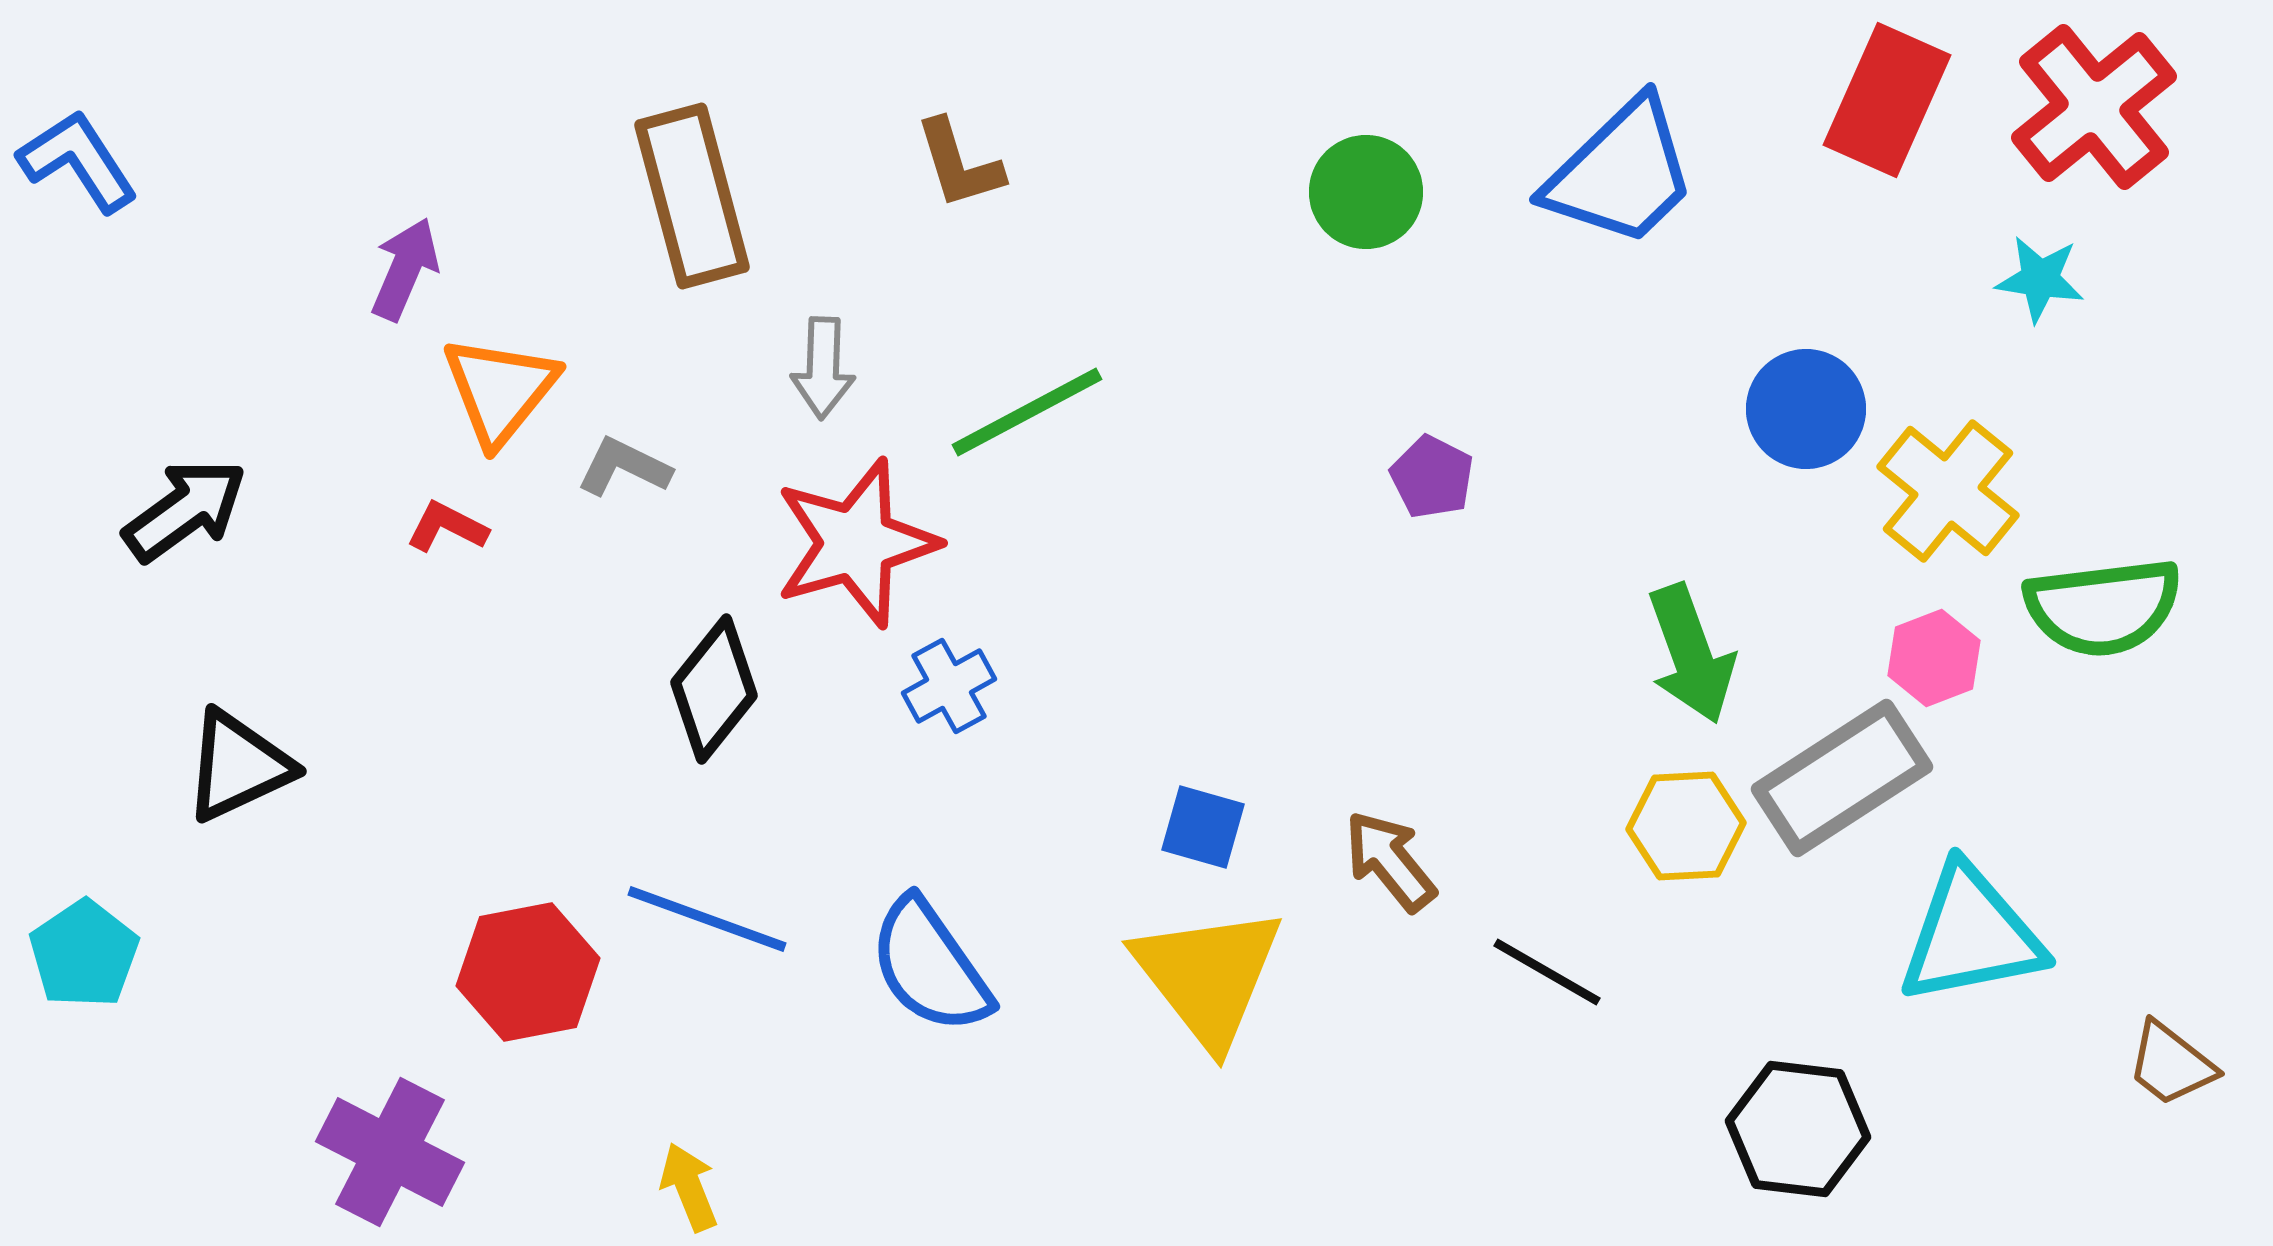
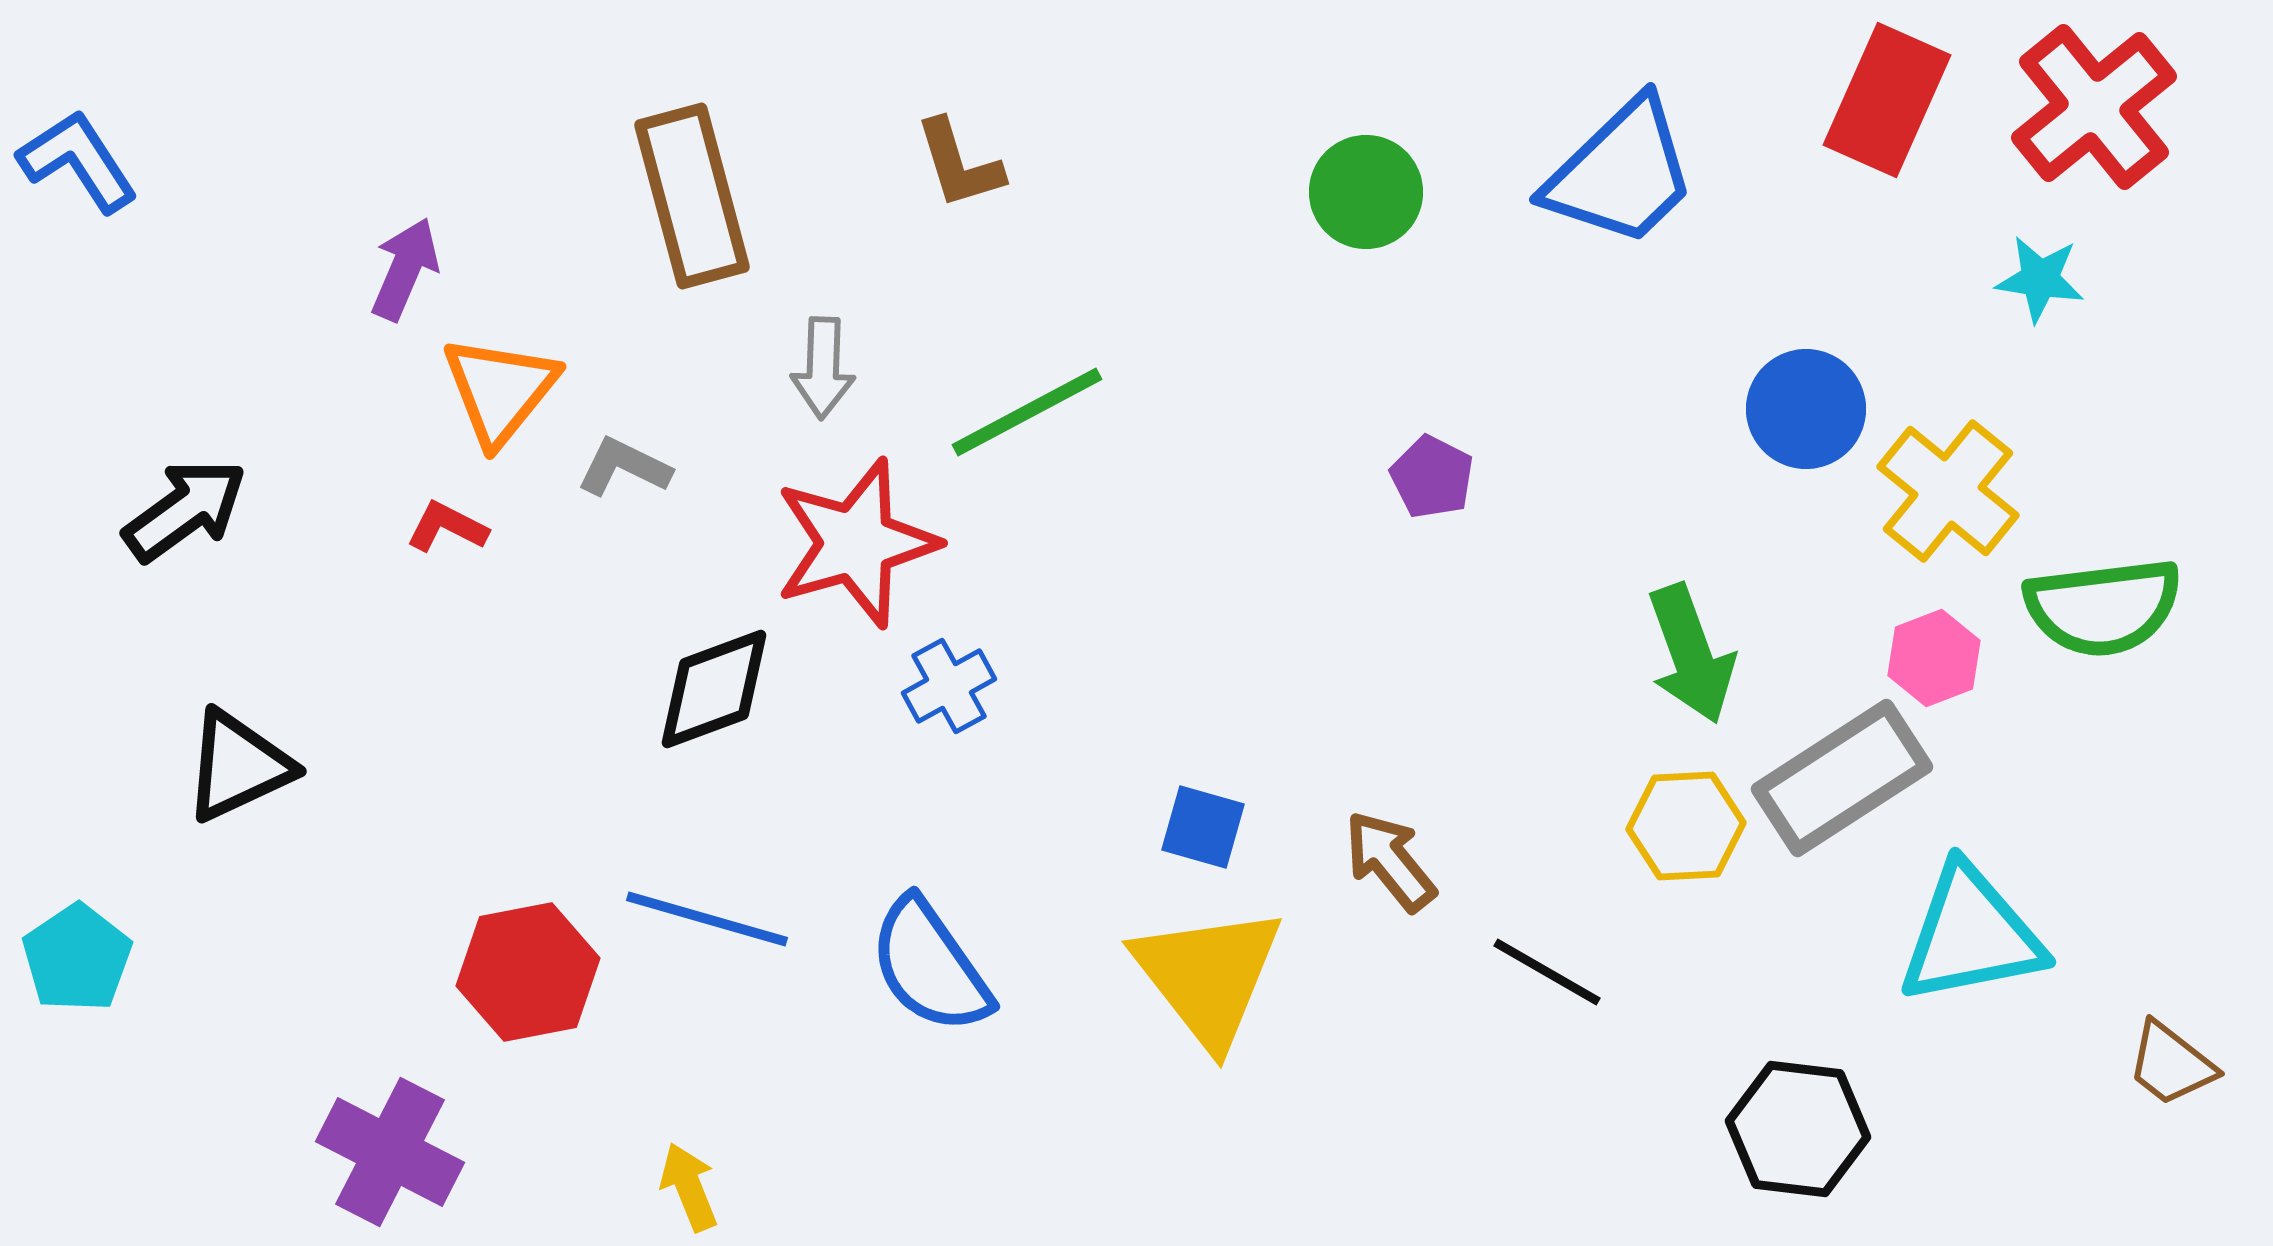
black diamond: rotated 31 degrees clockwise
blue line: rotated 4 degrees counterclockwise
cyan pentagon: moved 7 px left, 4 px down
